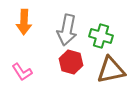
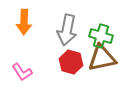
brown triangle: moved 9 px left, 12 px up
